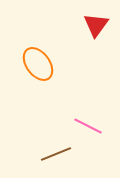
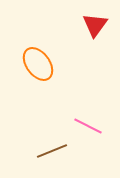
red triangle: moved 1 px left
brown line: moved 4 px left, 3 px up
